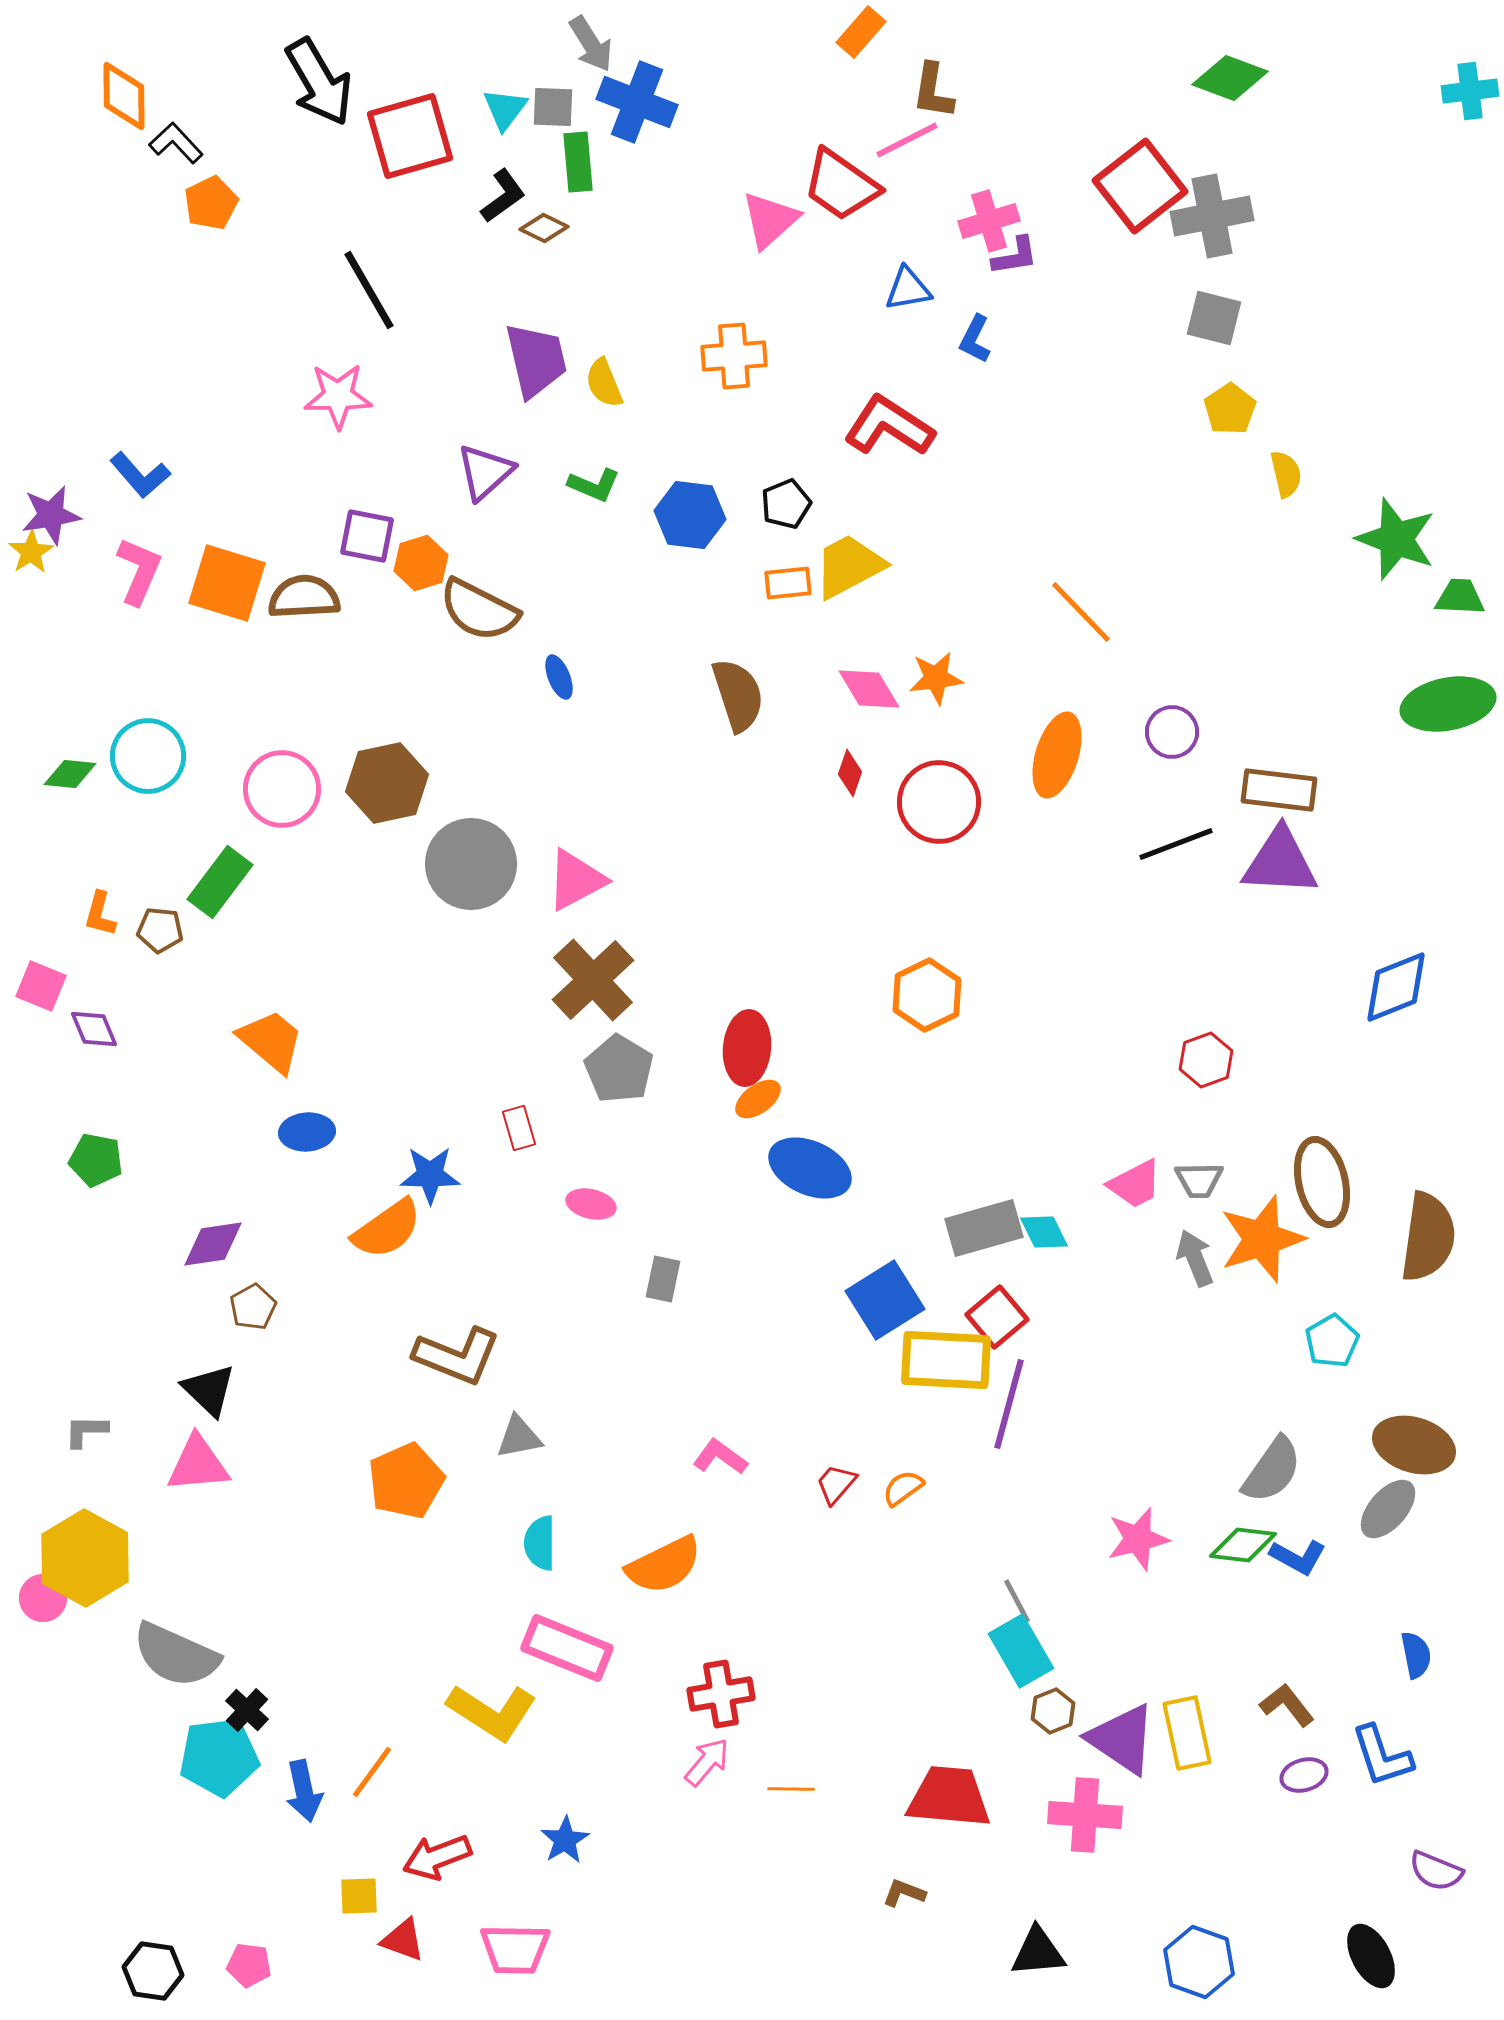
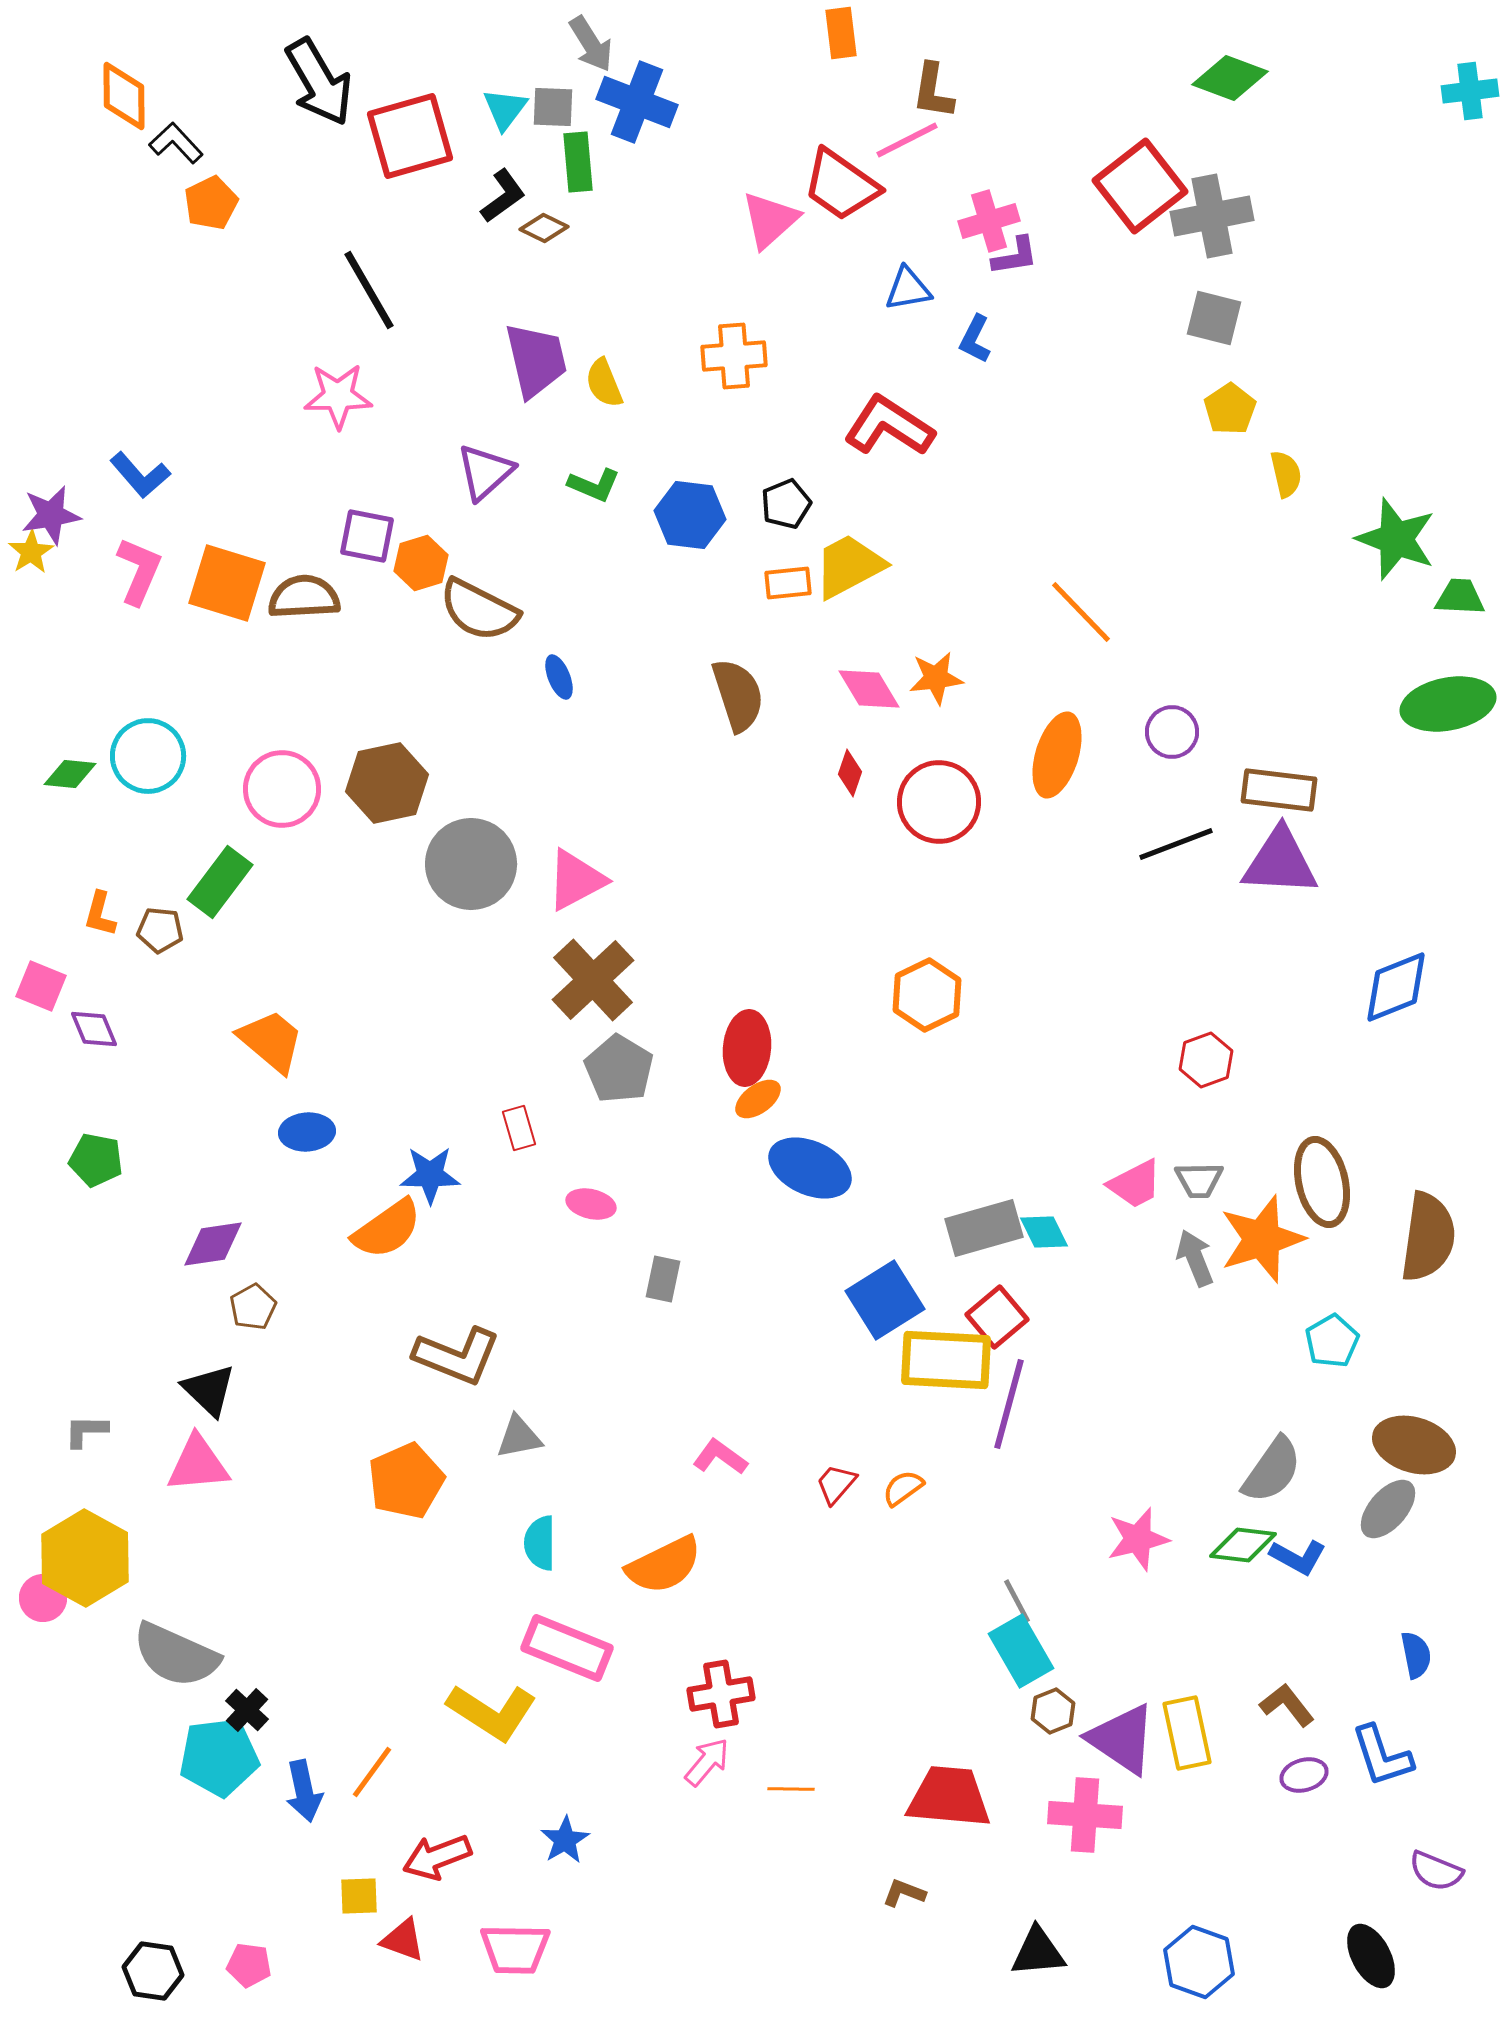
orange rectangle at (861, 32): moved 20 px left, 1 px down; rotated 48 degrees counterclockwise
